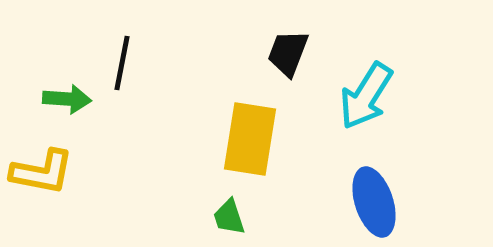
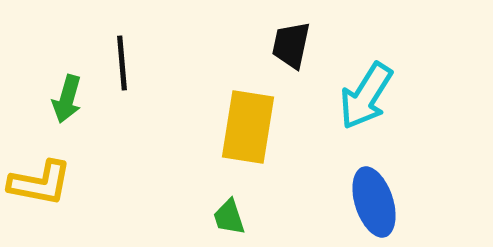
black trapezoid: moved 3 px right, 8 px up; rotated 9 degrees counterclockwise
black line: rotated 16 degrees counterclockwise
green arrow: rotated 102 degrees clockwise
yellow rectangle: moved 2 px left, 12 px up
yellow L-shape: moved 2 px left, 11 px down
